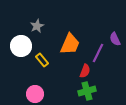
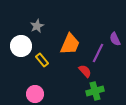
red semicircle: rotated 64 degrees counterclockwise
green cross: moved 8 px right
